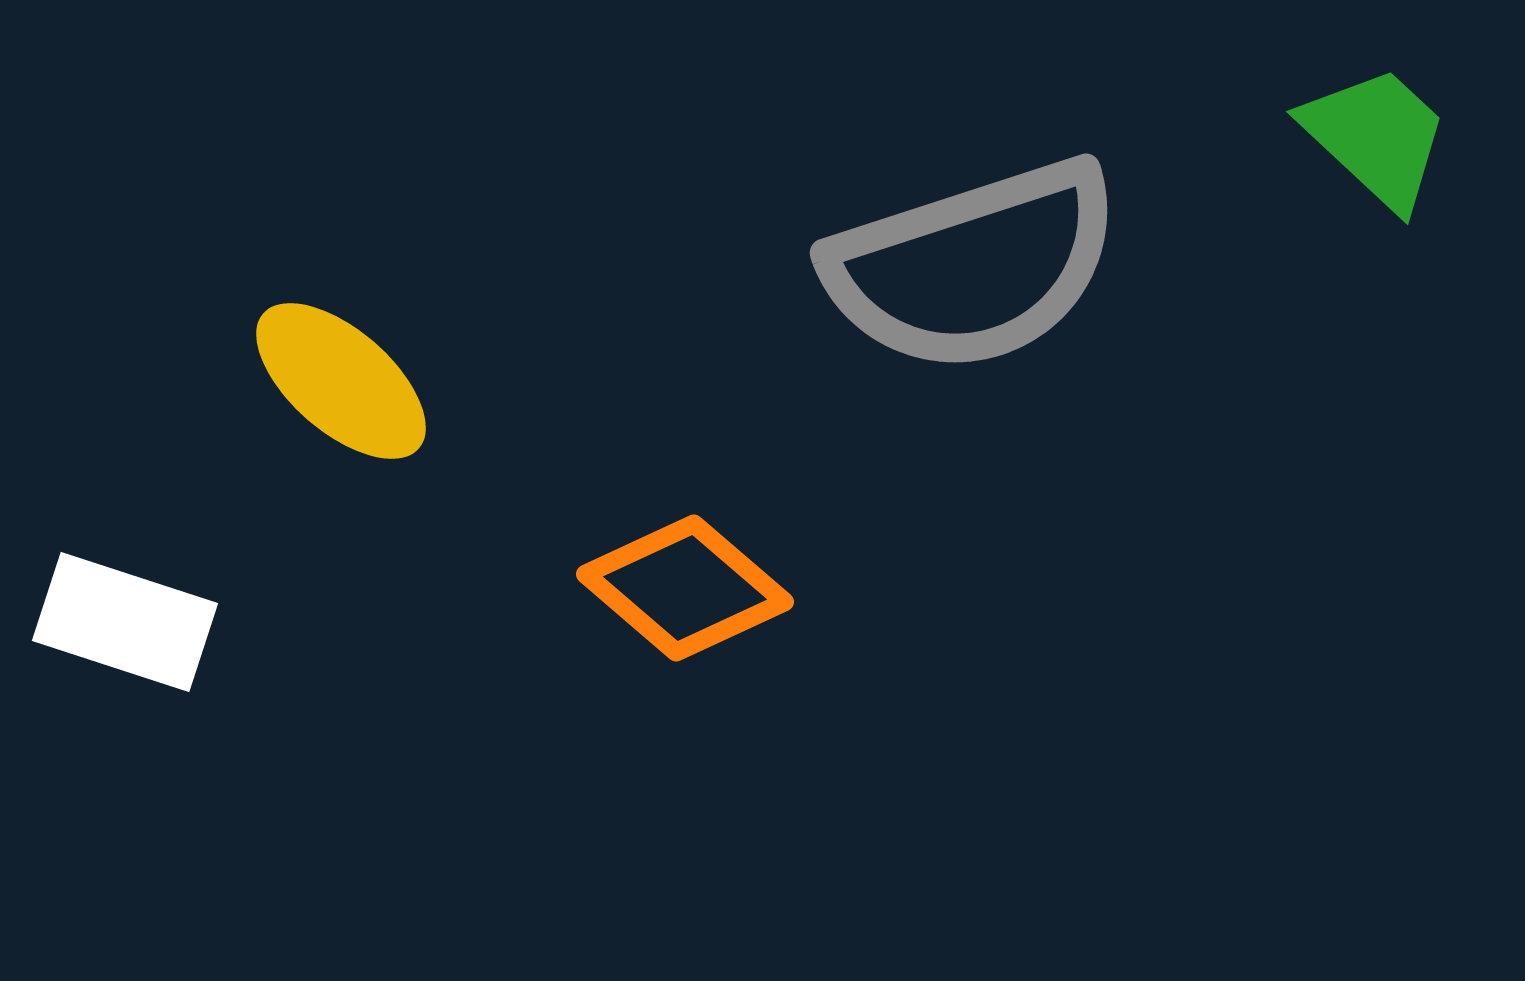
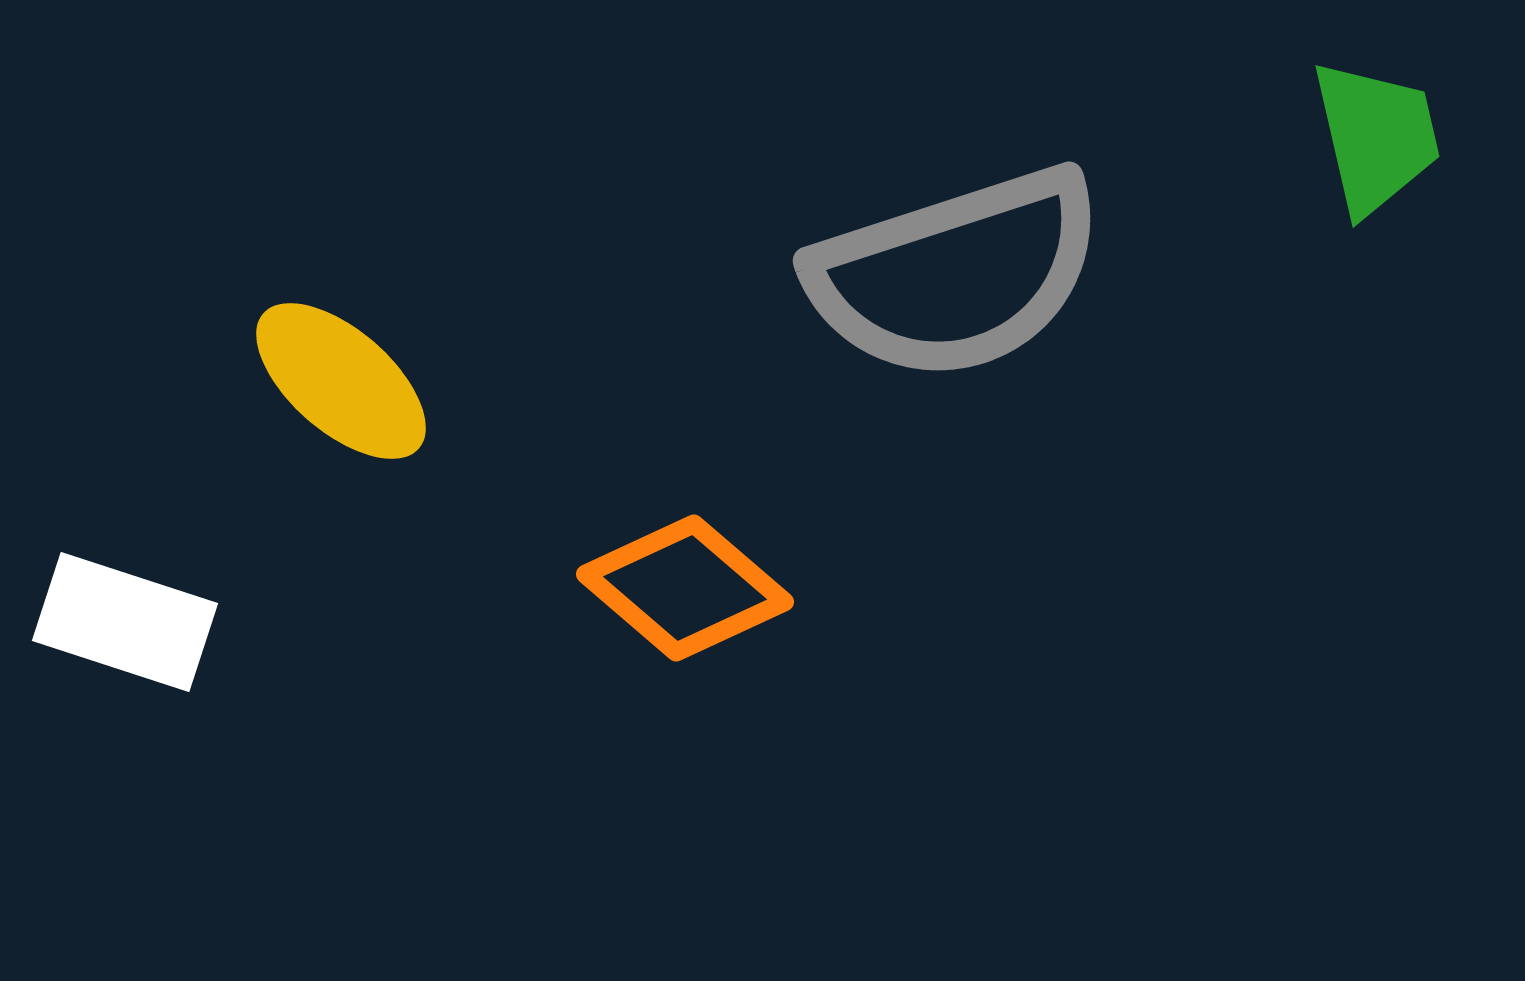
green trapezoid: rotated 34 degrees clockwise
gray semicircle: moved 17 px left, 8 px down
